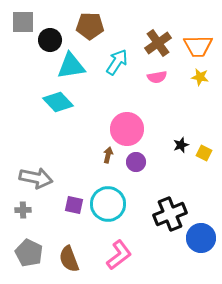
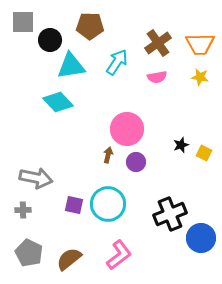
orange trapezoid: moved 2 px right, 2 px up
brown semicircle: rotated 72 degrees clockwise
